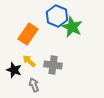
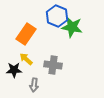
green star: rotated 15 degrees counterclockwise
orange rectangle: moved 2 px left
yellow arrow: moved 3 px left, 2 px up
black star: rotated 21 degrees counterclockwise
gray arrow: rotated 152 degrees counterclockwise
